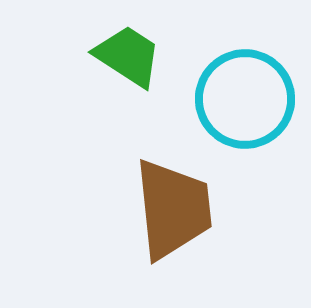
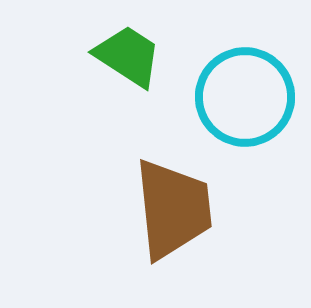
cyan circle: moved 2 px up
